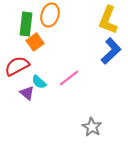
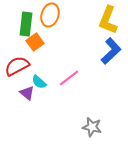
gray star: rotated 18 degrees counterclockwise
